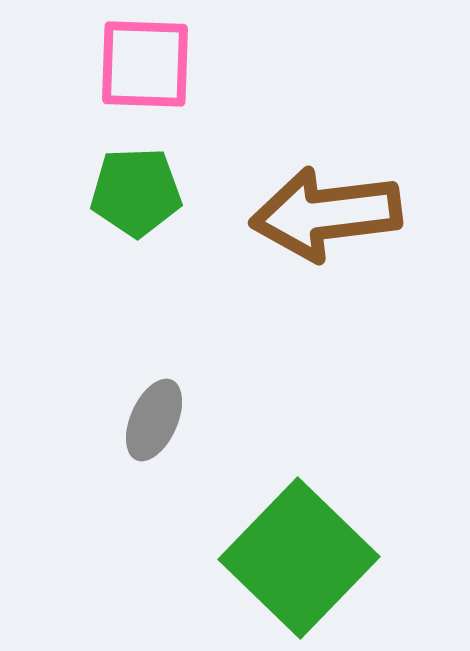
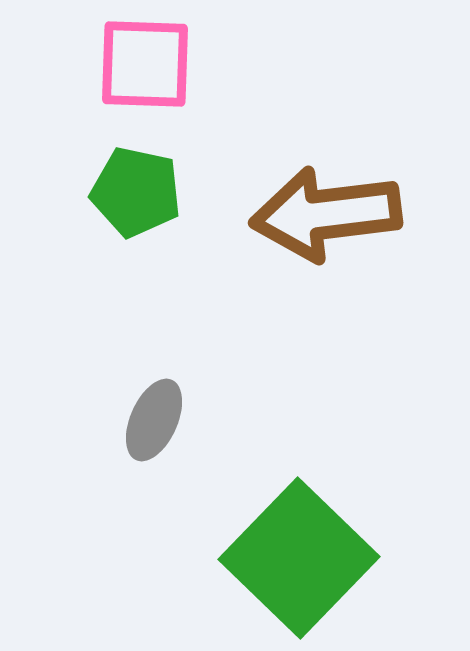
green pentagon: rotated 14 degrees clockwise
